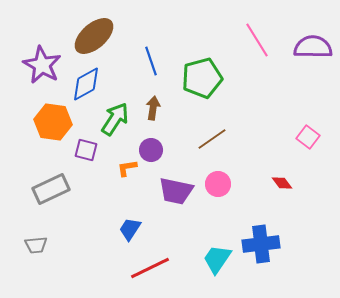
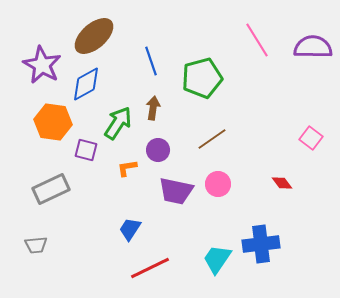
green arrow: moved 3 px right, 4 px down
pink square: moved 3 px right, 1 px down
purple circle: moved 7 px right
